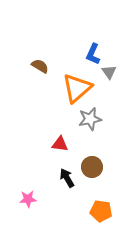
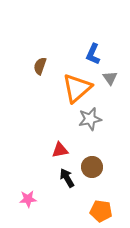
brown semicircle: rotated 102 degrees counterclockwise
gray triangle: moved 1 px right, 6 px down
red triangle: moved 6 px down; rotated 18 degrees counterclockwise
